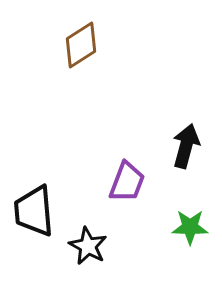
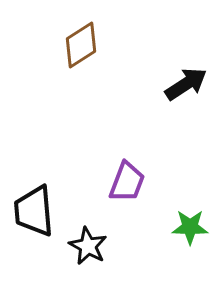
black arrow: moved 62 px up; rotated 42 degrees clockwise
